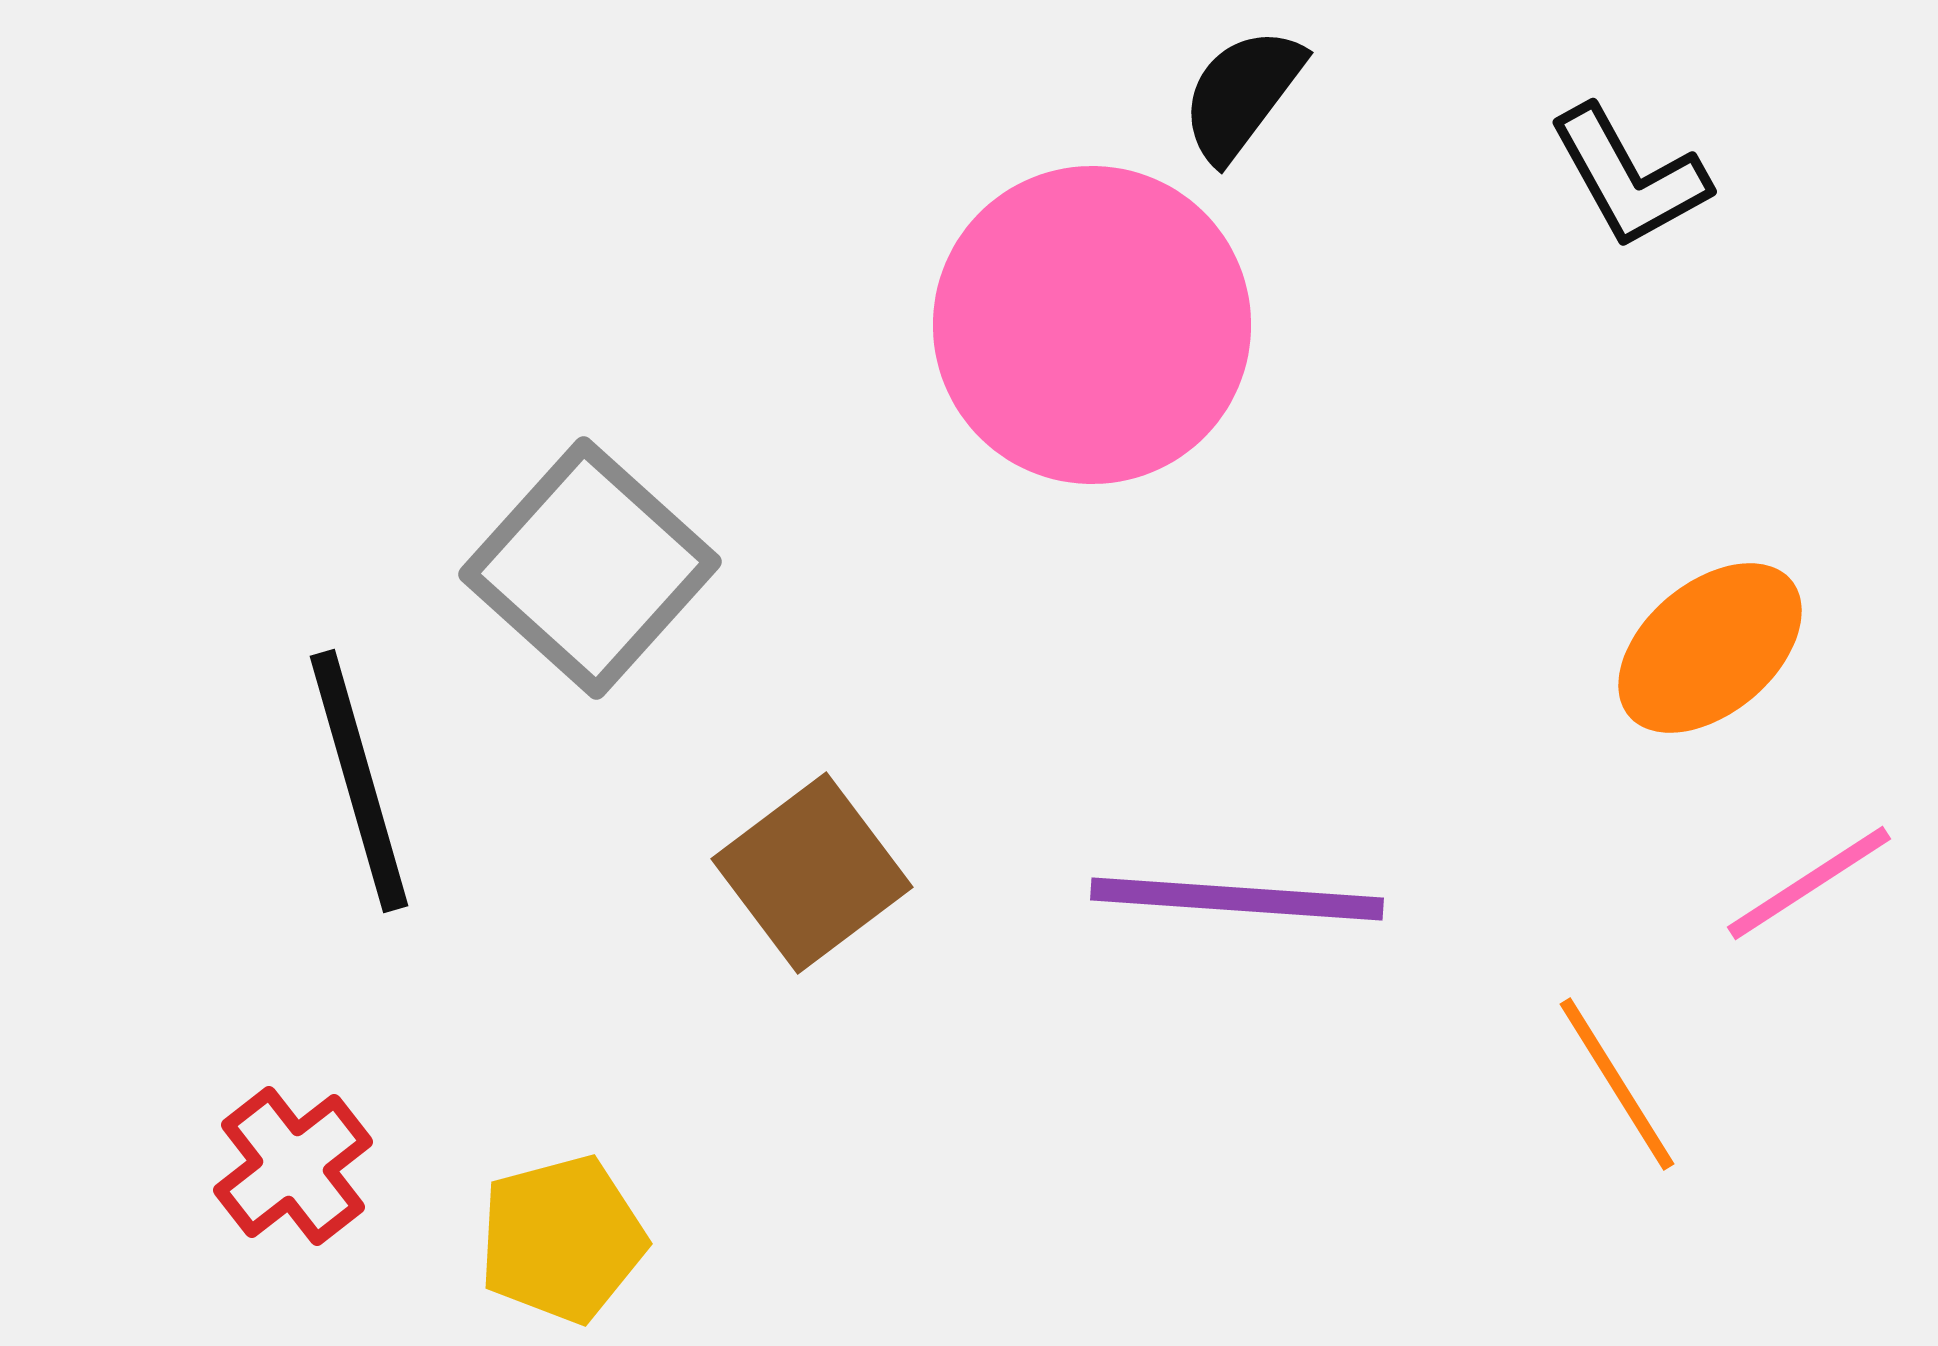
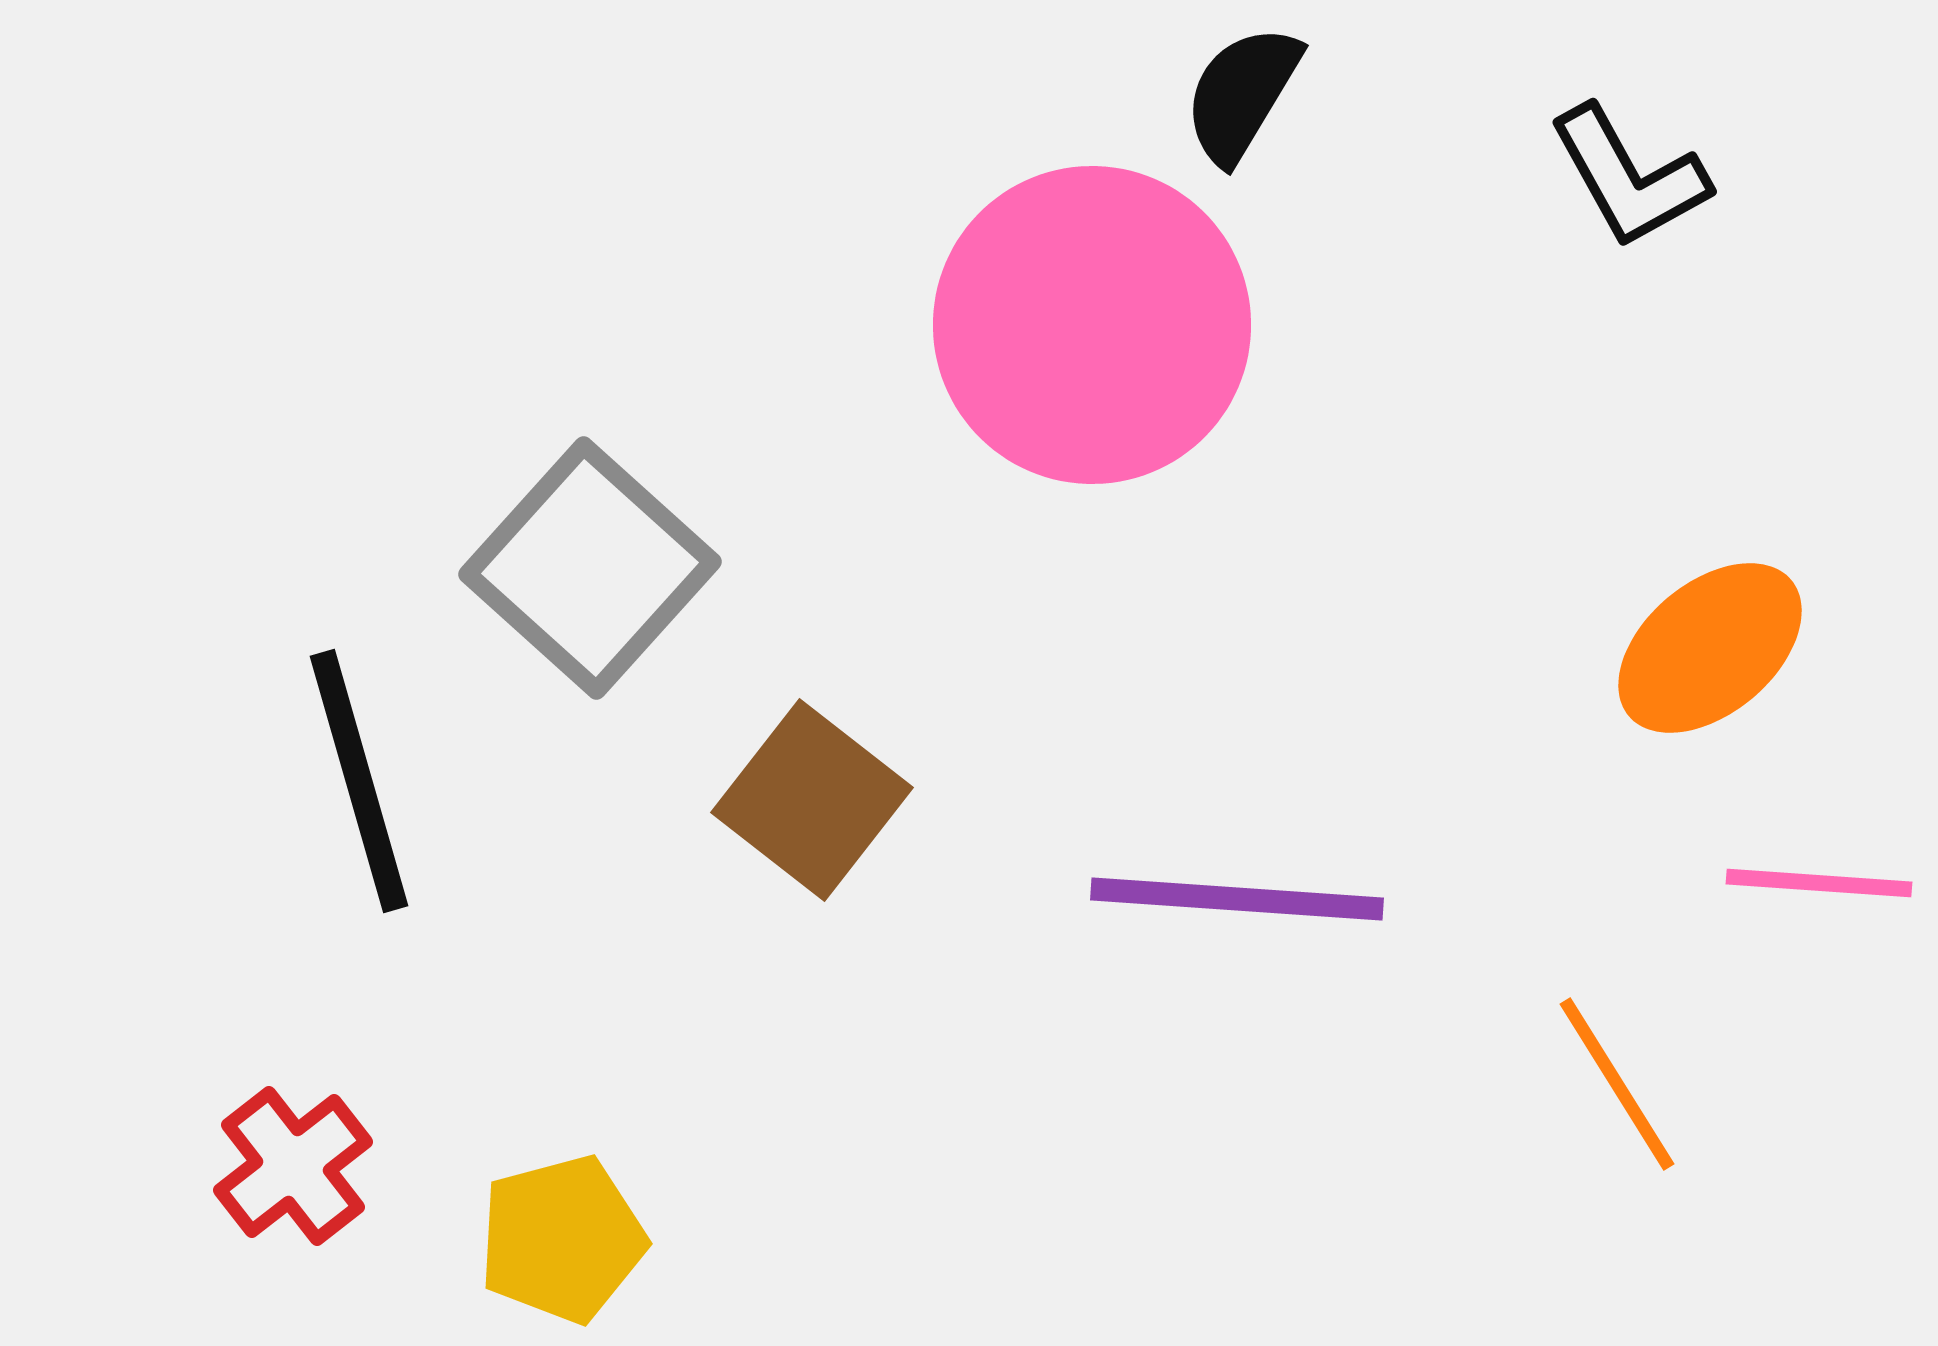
black semicircle: rotated 6 degrees counterclockwise
brown square: moved 73 px up; rotated 15 degrees counterclockwise
pink line: moved 10 px right; rotated 37 degrees clockwise
